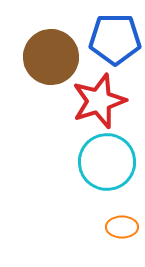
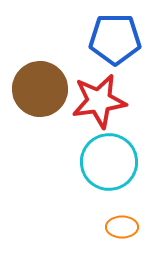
brown circle: moved 11 px left, 32 px down
red star: rotated 10 degrees clockwise
cyan circle: moved 2 px right
